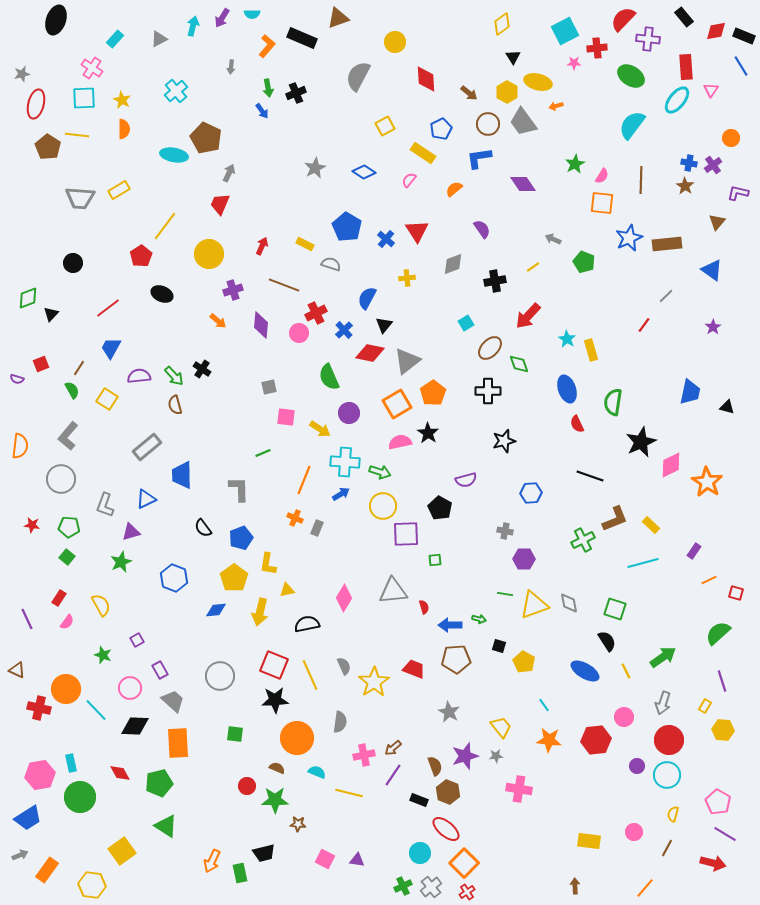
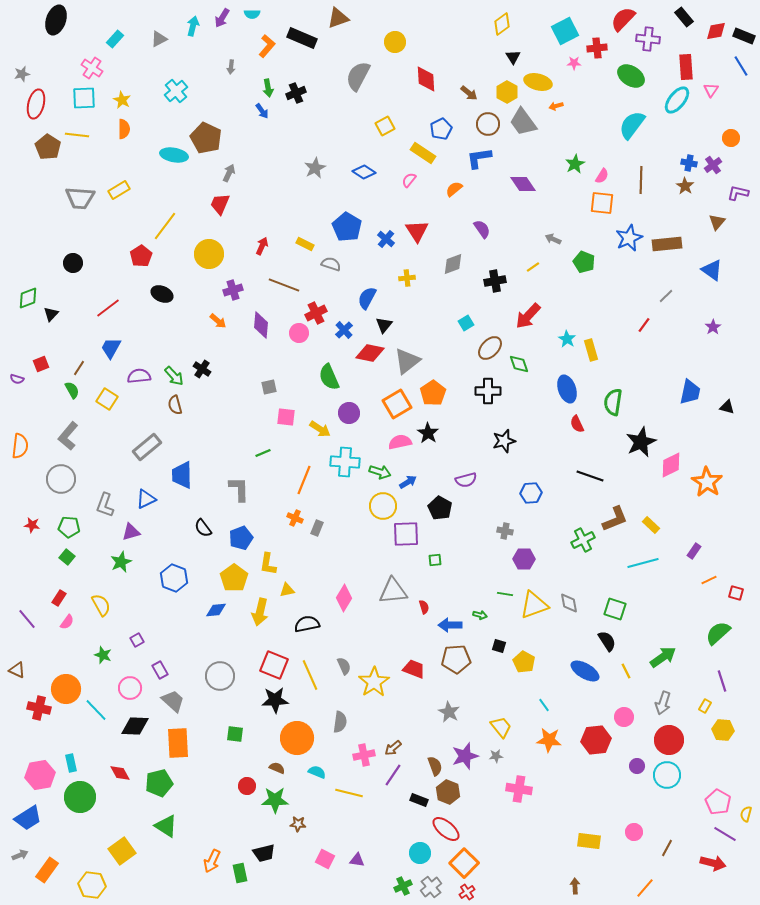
blue arrow at (341, 494): moved 67 px right, 12 px up
purple line at (27, 619): rotated 15 degrees counterclockwise
green arrow at (479, 619): moved 1 px right, 4 px up
yellow semicircle at (673, 814): moved 73 px right
